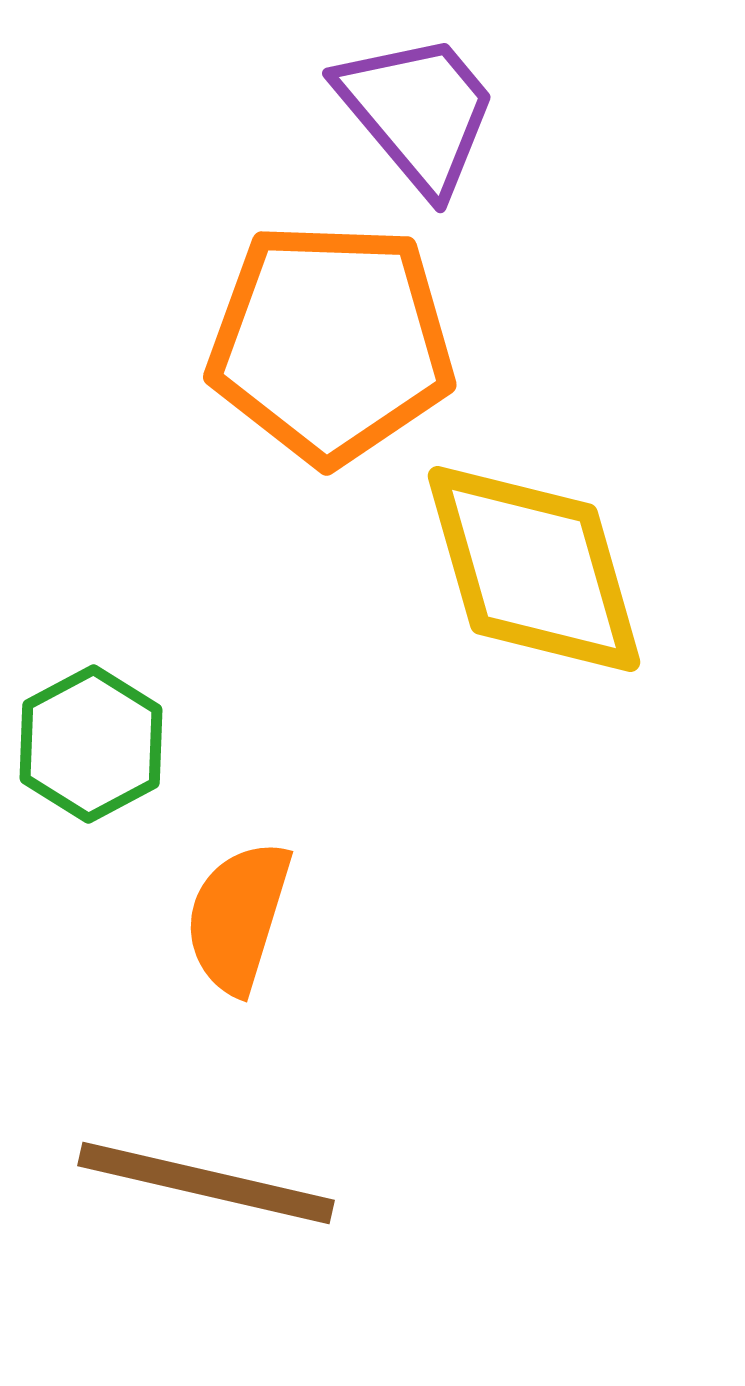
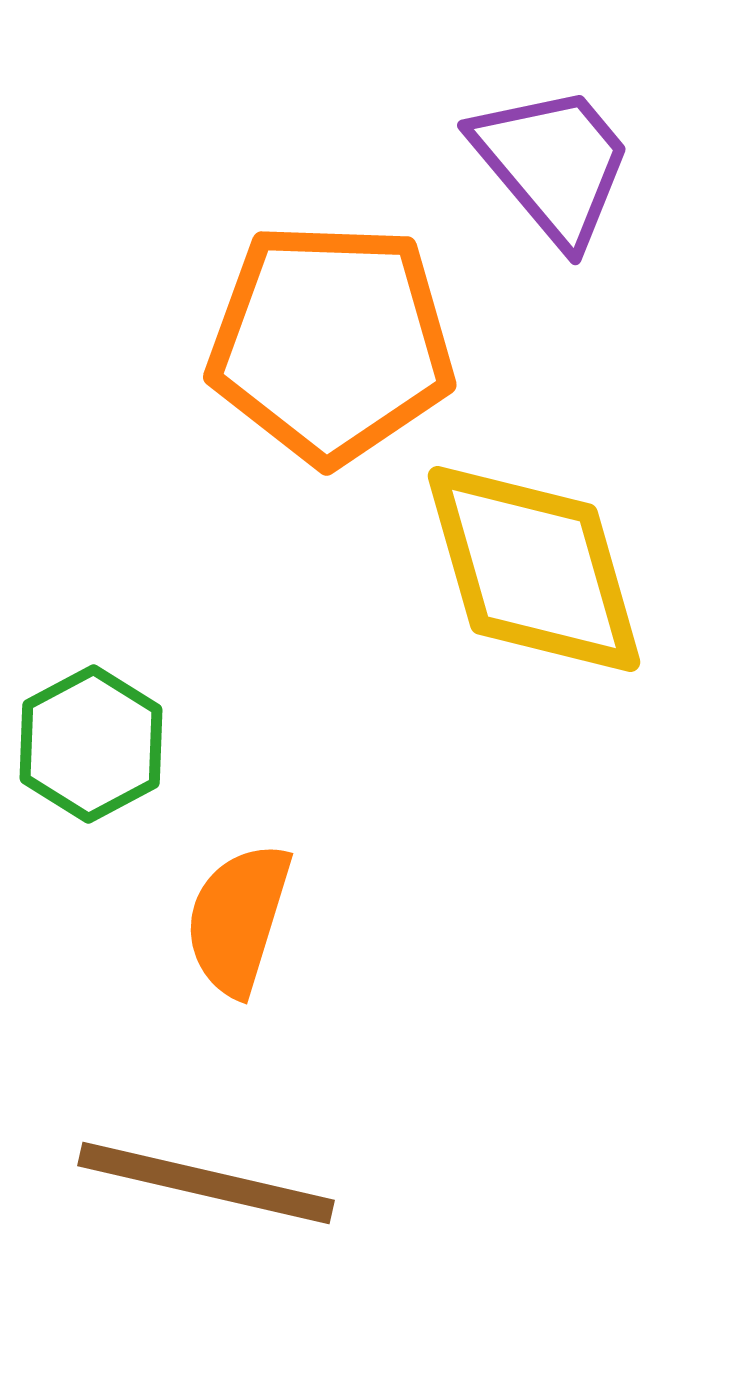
purple trapezoid: moved 135 px right, 52 px down
orange semicircle: moved 2 px down
